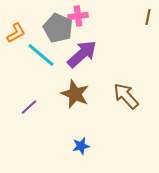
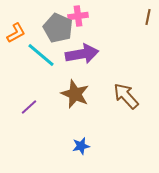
purple arrow: rotated 32 degrees clockwise
